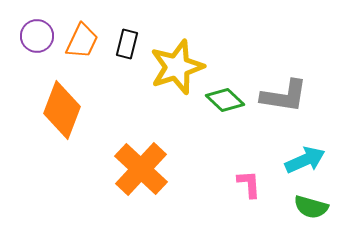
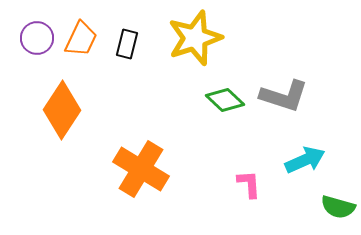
purple circle: moved 2 px down
orange trapezoid: moved 1 px left, 2 px up
yellow star: moved 18 px right, 29 px up
gray L-shape: rotated 9 degrees clockwise
orange diamond: rotated 12 degrees clockwise
orange cross: rotated 12 degrees counterclockwise
green semicircle: moved 27 px right
